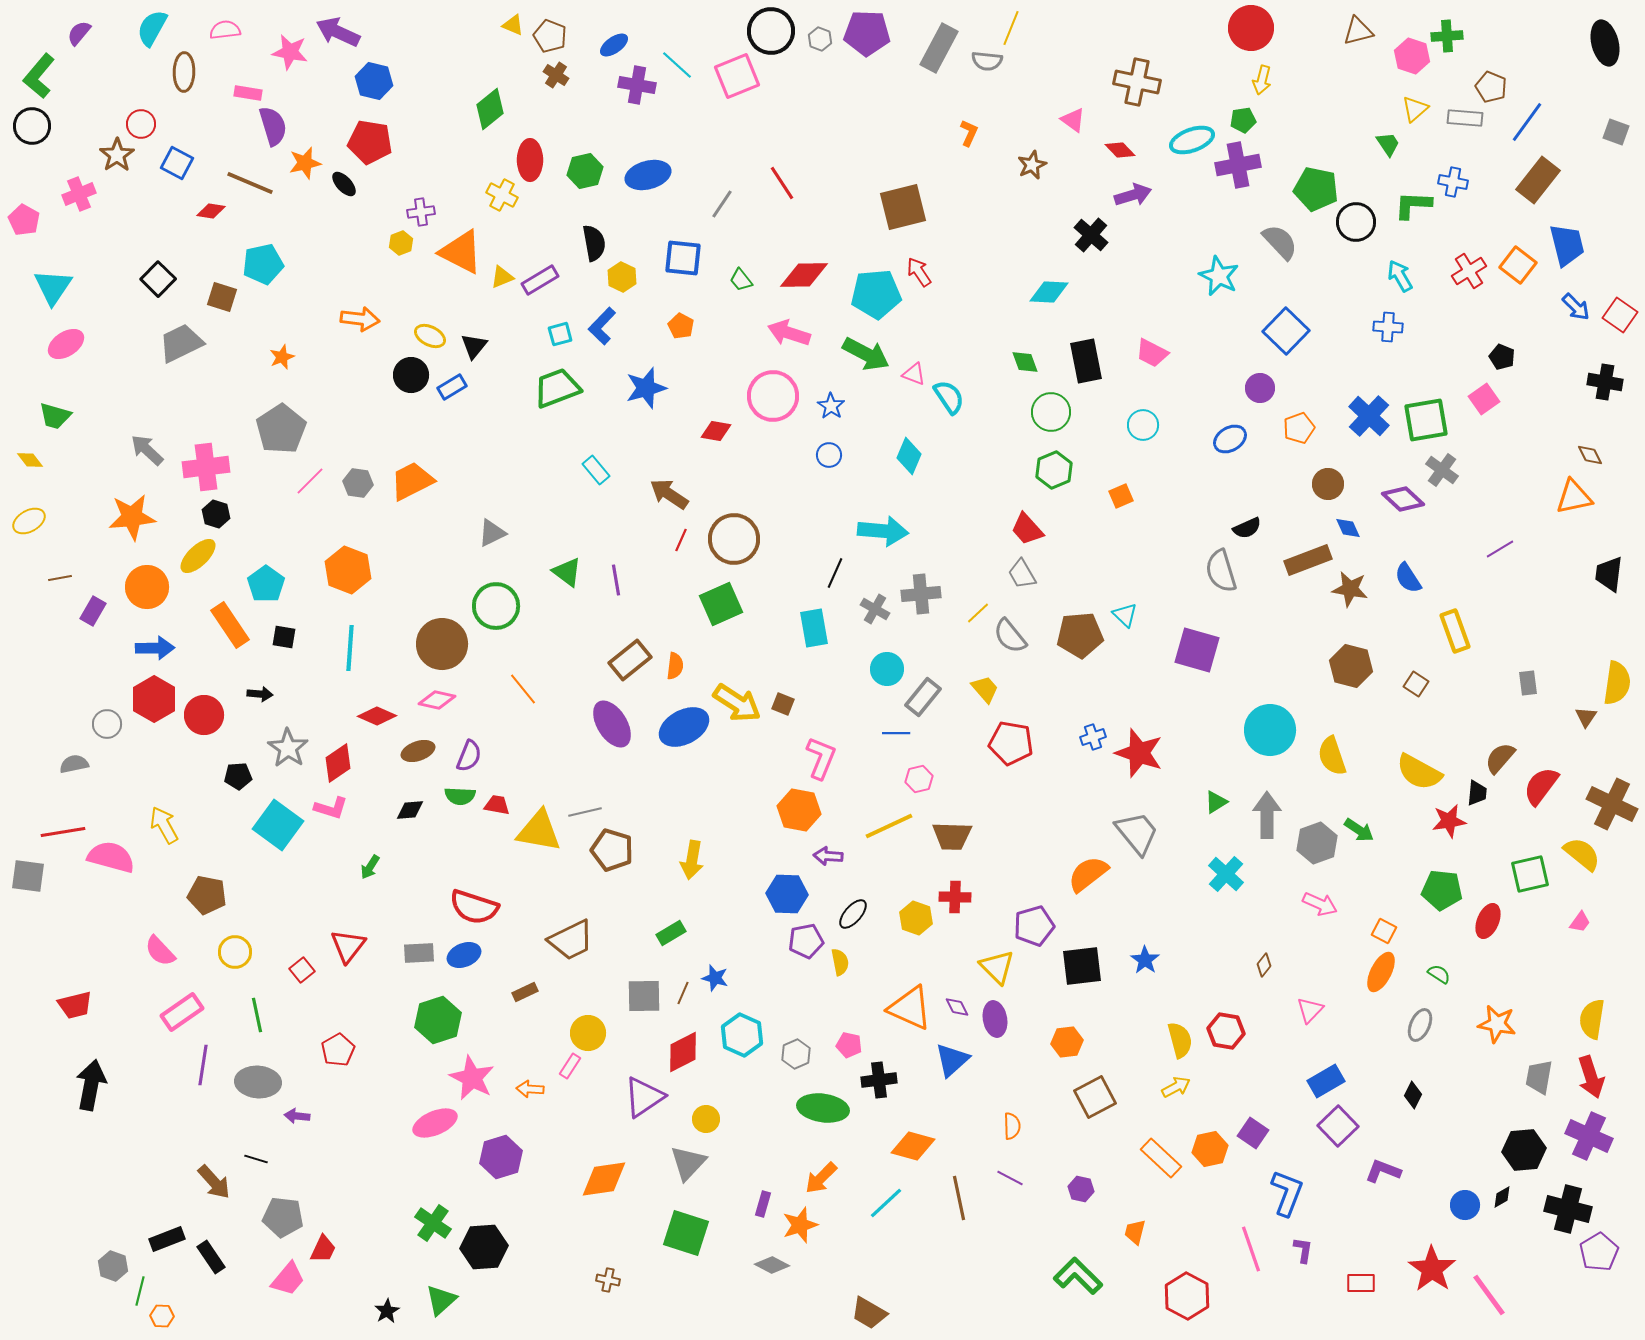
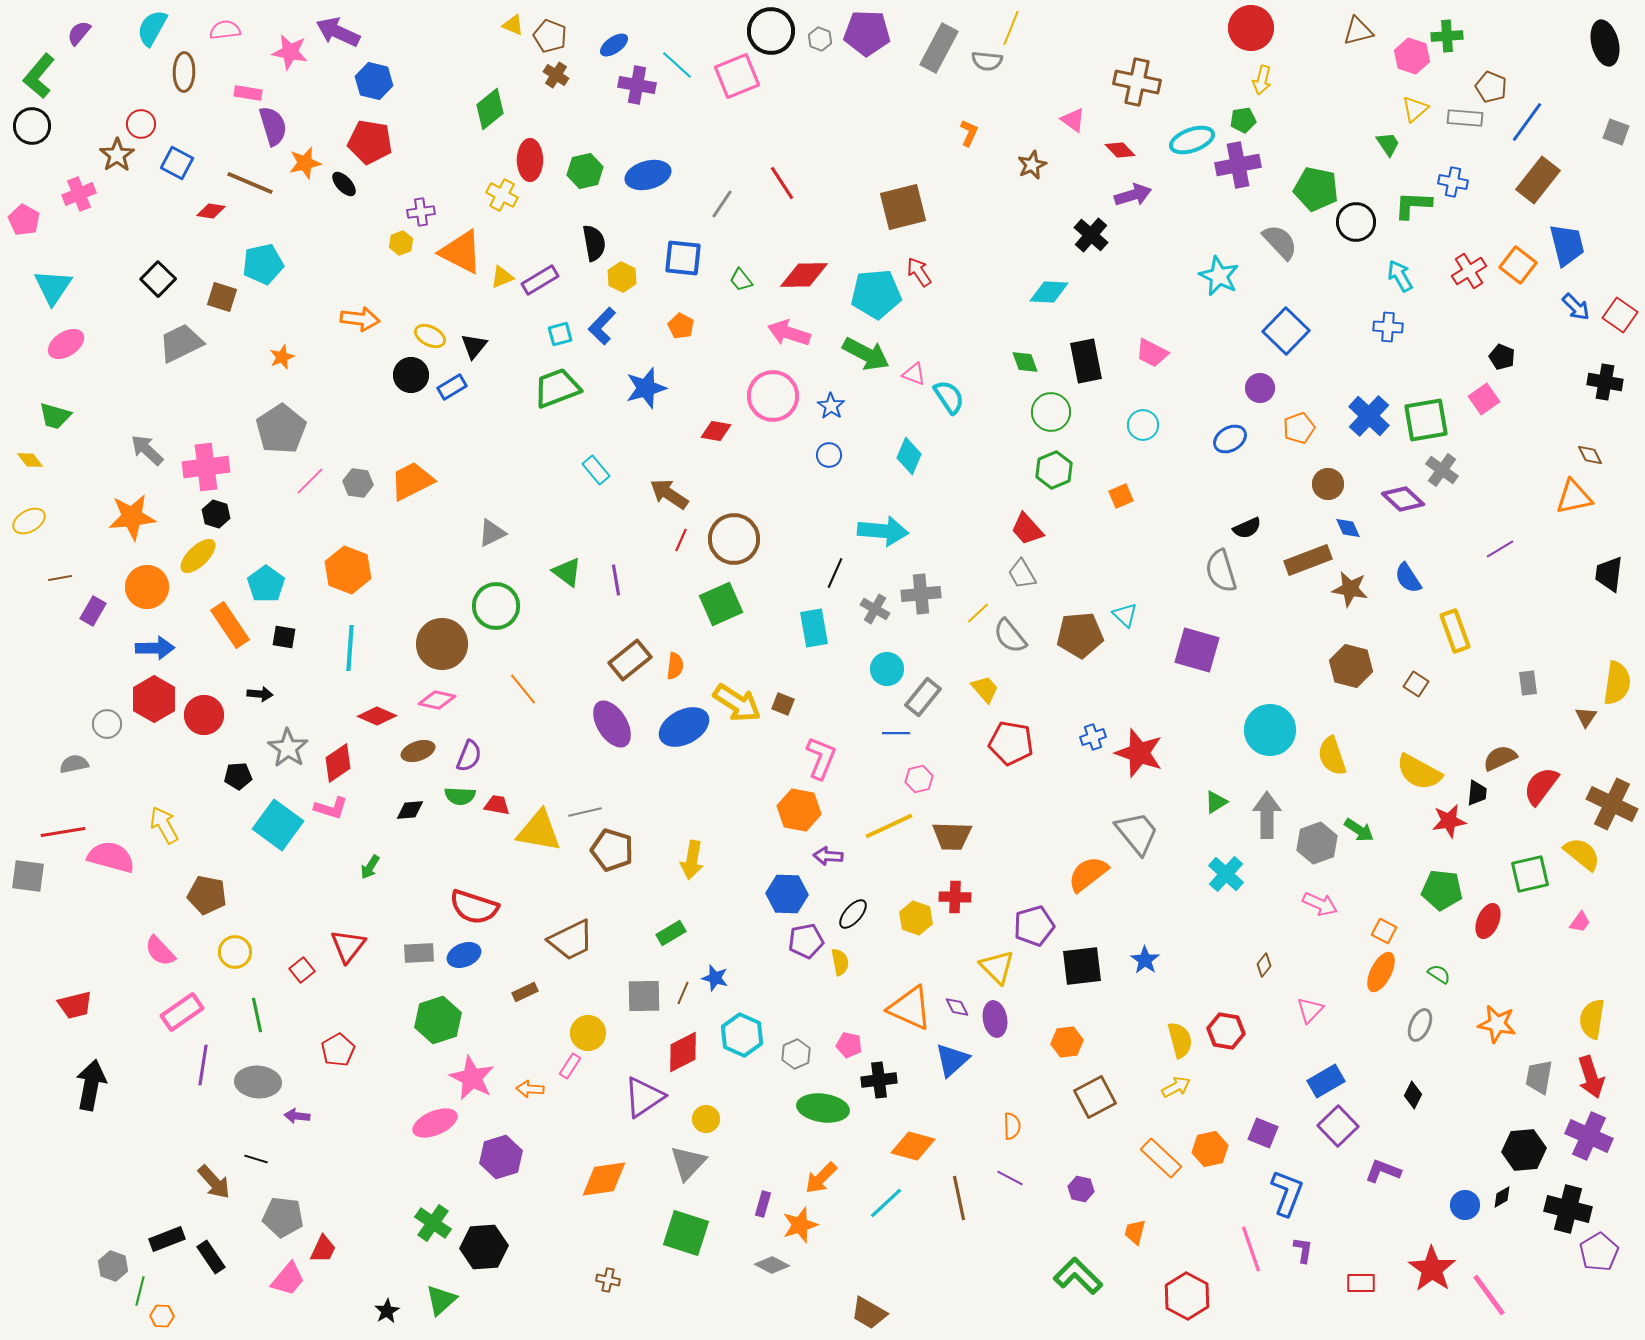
brown semicircle at (1500, 758): rotated 24 degrees clockwise
purple square at (1253, 1133): moved 10 px right; rotated 12 degrees counterclockwise
